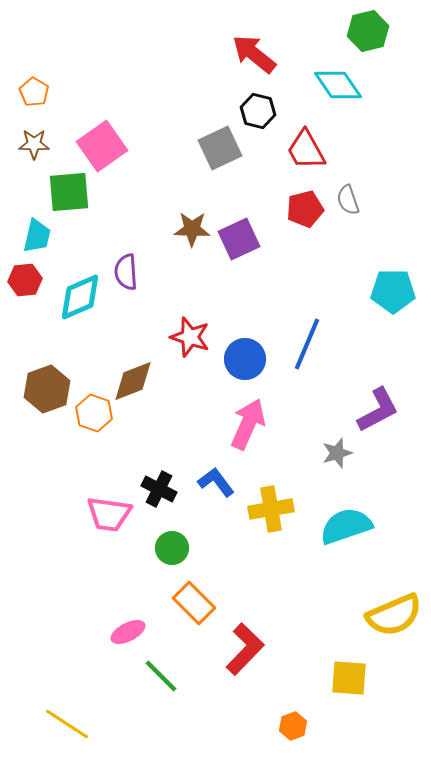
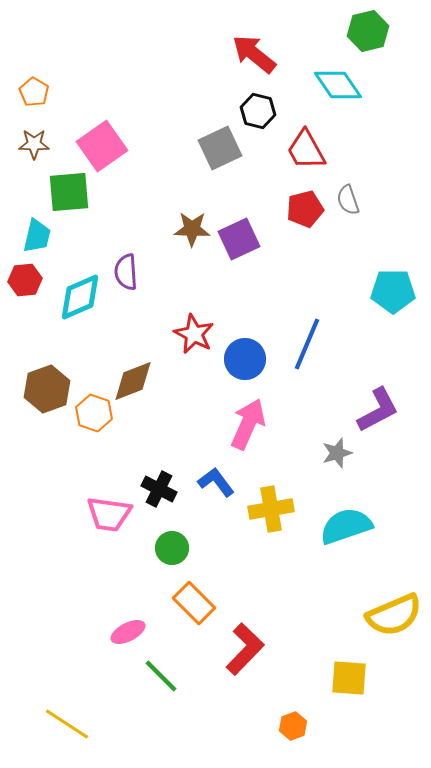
red star at (190, 337): moved 4 px right, 3 px up; rotated 9 degrees clockwise
